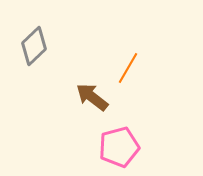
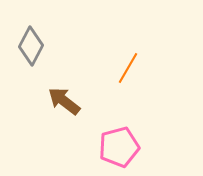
gray diamond: moved 3 px left; rotated 18 degrees counterclockwise
brown arrow: moved 28 px left, 4 px down
